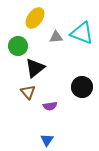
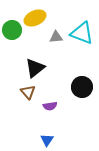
yellow ellipse: rotated 30 degrees clockwise
green circle: moved 6 px left, 16 px up
